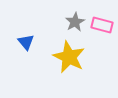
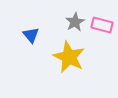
blue triangle: moved 5 px right, 7 px up
